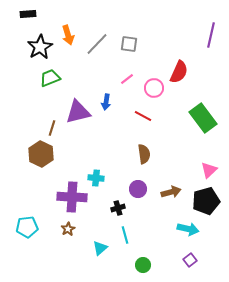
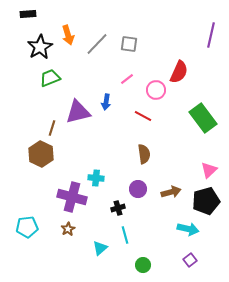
pink circle: moved 2 px right, 2 px down
purple cross: rotated 12 degrees clockwise
